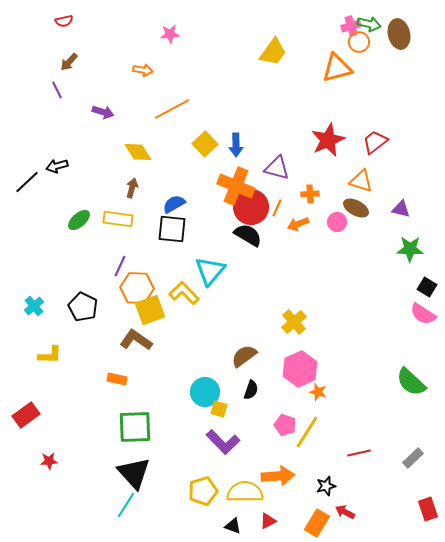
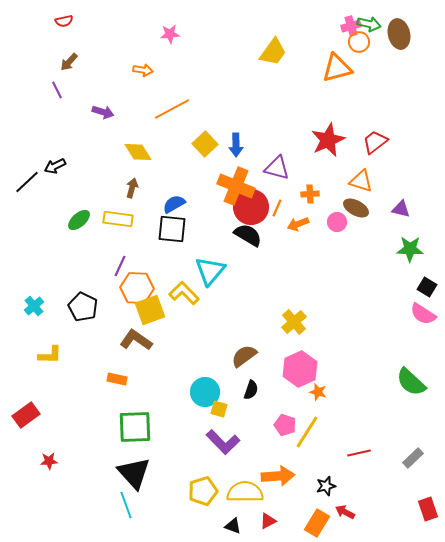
black arrow at (57, 166): moved 2 px left; rotated 10 degrees counterclockwise
cyan line at (126, 505): rotated 52 degrees counterclockwise
